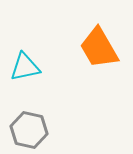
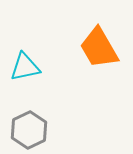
gray hexagon: rotated 21 degrees clockwise
